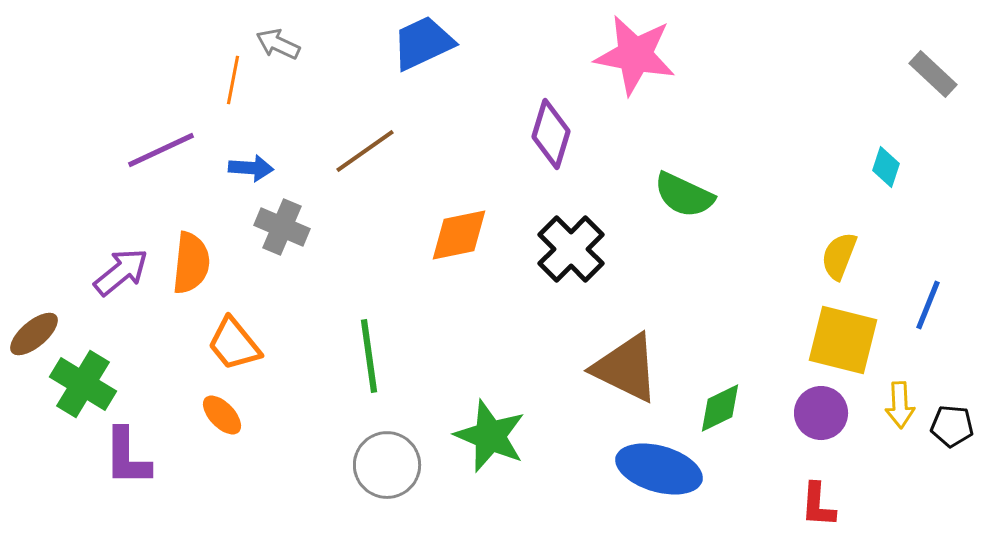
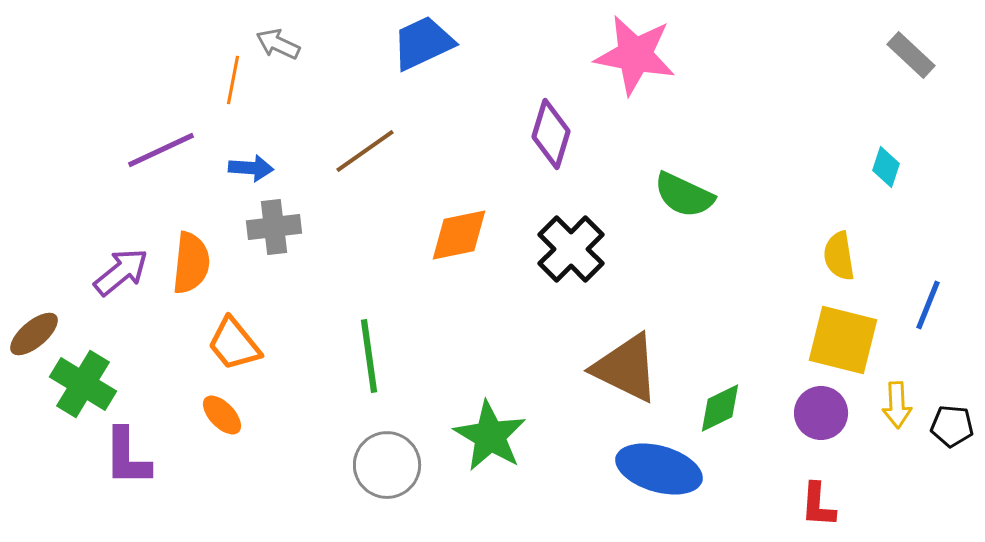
gray rectangle: moved 22 px left, 19 px up
gray cross: moved 8 px left; rotated 30 degrees counterclockwise
yellow semicircle: rotated 30 degrees counterclockwise
yellow arrow: moved 3 px left
green star: rotated 8 degrees clockwise
